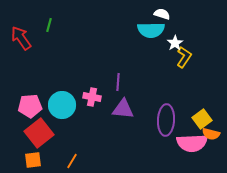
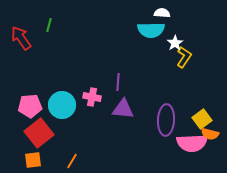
white semicircle: moved 1 px up; rotated 14 degrees counterclockwise
orange semicircle: moved 1 px left
